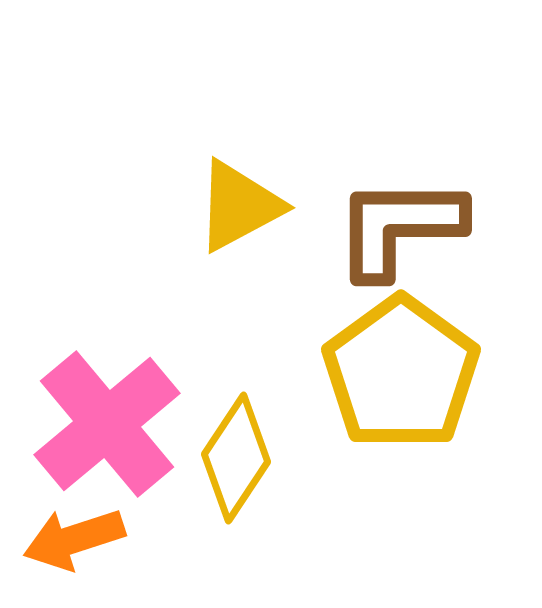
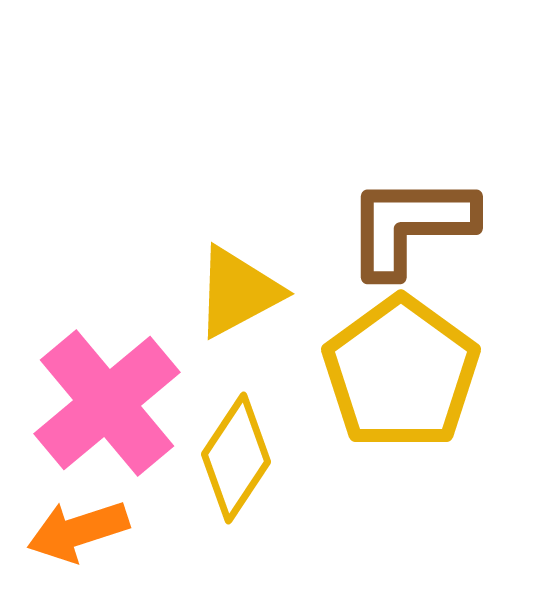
yellow triangle: moved 1 px left, 86 px down
brown L-shape: moved 11 px right, 2 px up
pink cross: moved 21 px up
orange arrow: moved 4 px right, 8 px up
